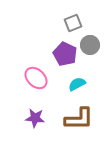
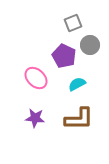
purple pentagon: moved 1 px left, 2 px down
